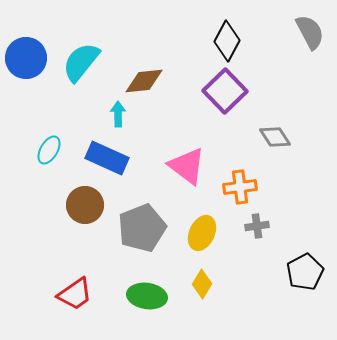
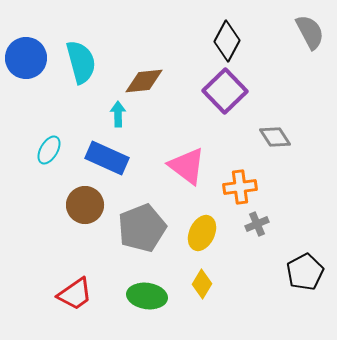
cyan semicircle: rotated 126 degrees clockwise
gray cross: moved 2 px up; rotated 15 degrees counterclockwise
